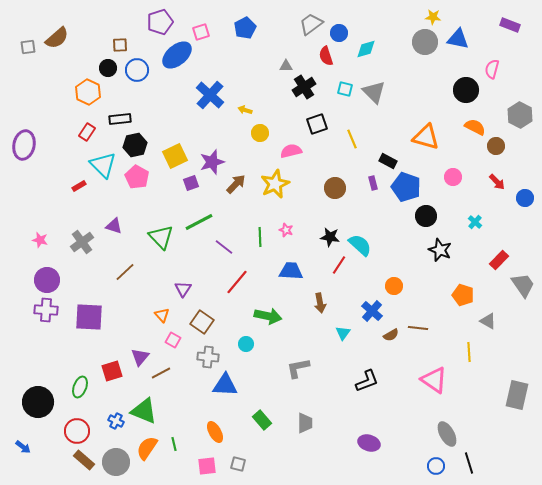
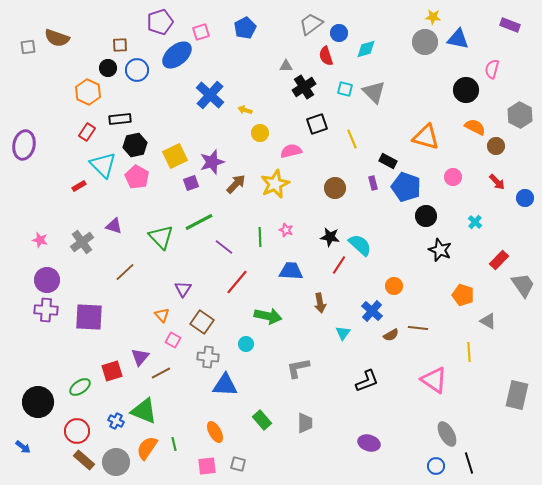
brown semicircle at (57, 38): rotated 60 degrees clockwise
green ellipse at (80, 387): rotated 35 degrees clockwise
